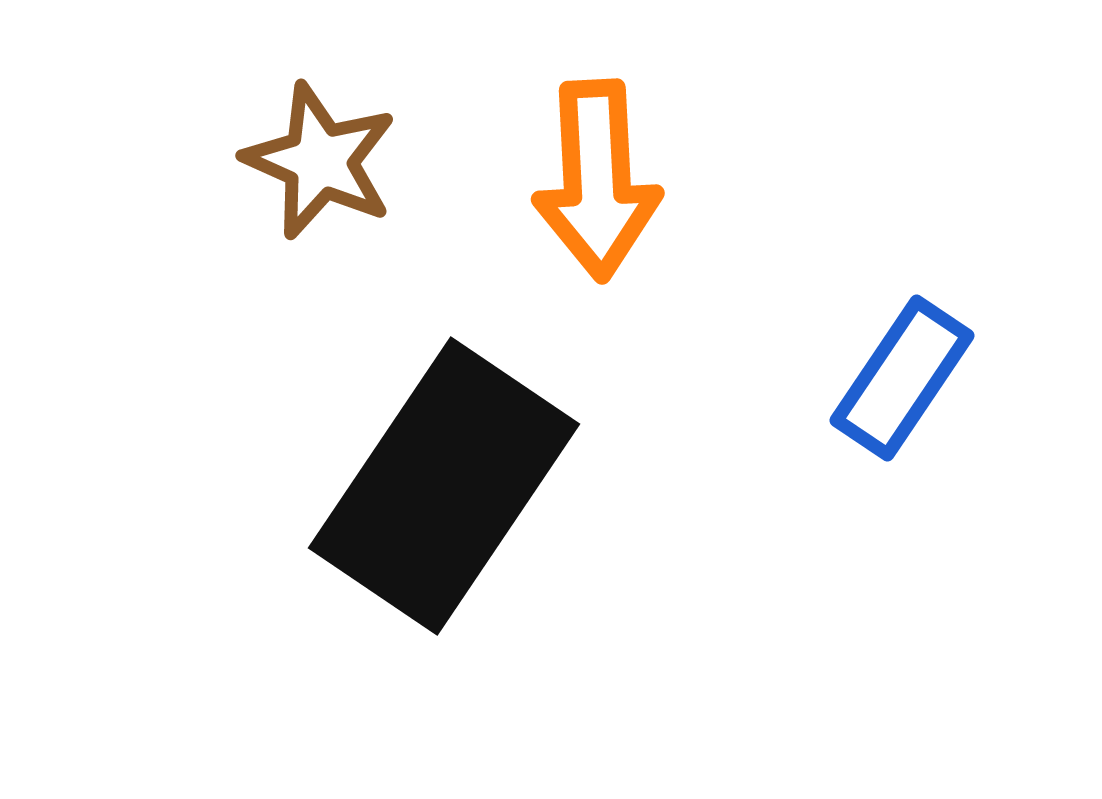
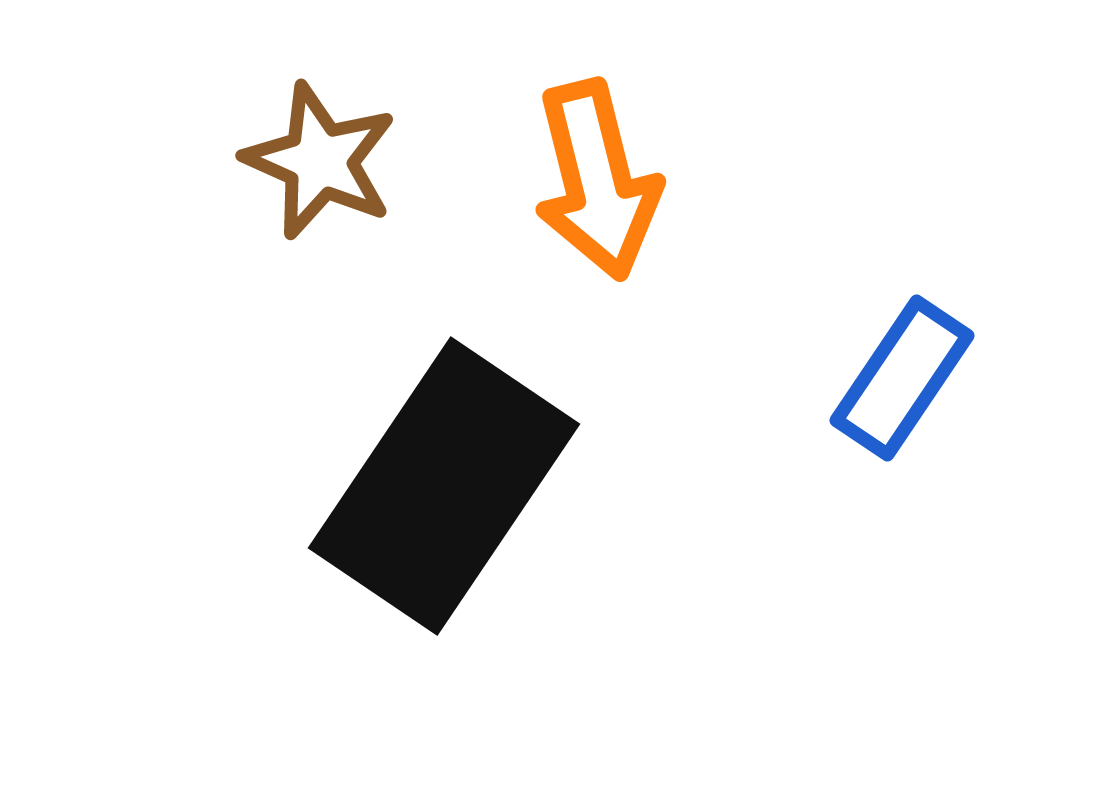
orange arrow: rotated 11 degrees counterclockwise
